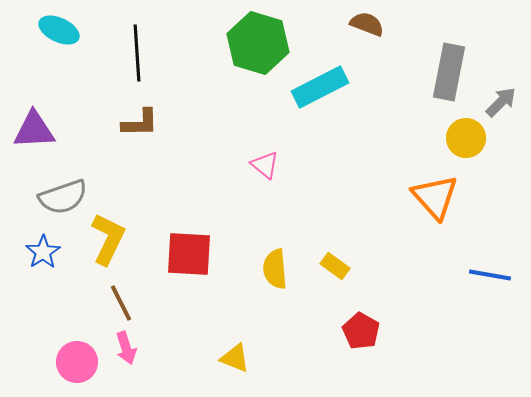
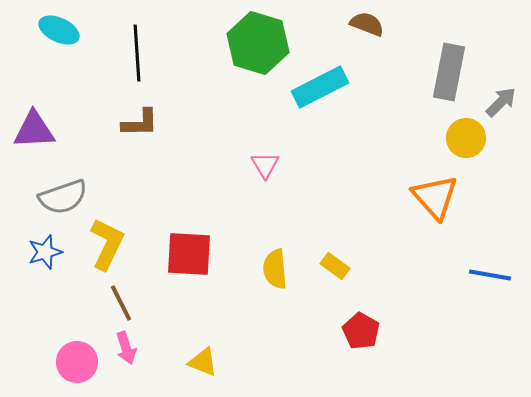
pink triangle: rotated 20 degrees clockwise
yellow L-shape: moved 1 px left, 5 px down
blue star: moved 2 px right; rotated 16 degrees clockwise
yellow triangle: moved 32 px left, 4 px down
